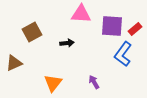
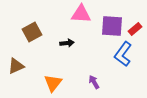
brown triangle: moved 2 px right, 3 px down
